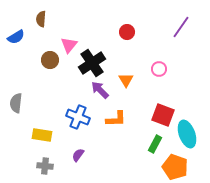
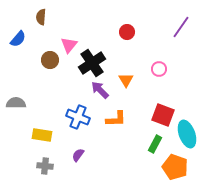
brown semicircle: moved 2 px up
blue semicircle: moved 2 px right, 2 px down; rotated 18 degrees counterclockwise
gray semicircle: rotated 84 degrees clockwise
